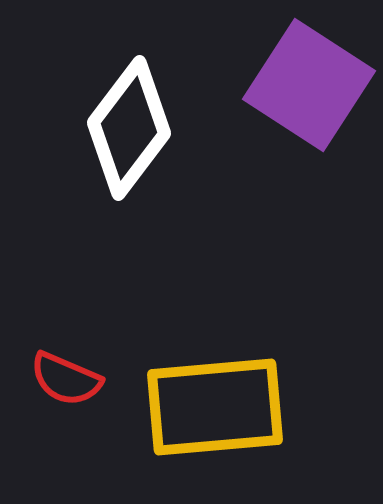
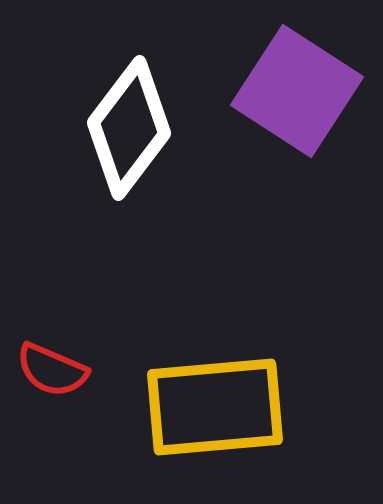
purple square: moved 12 px left, 6 px down
red semicircle: moved 14 px left, 9 px up
